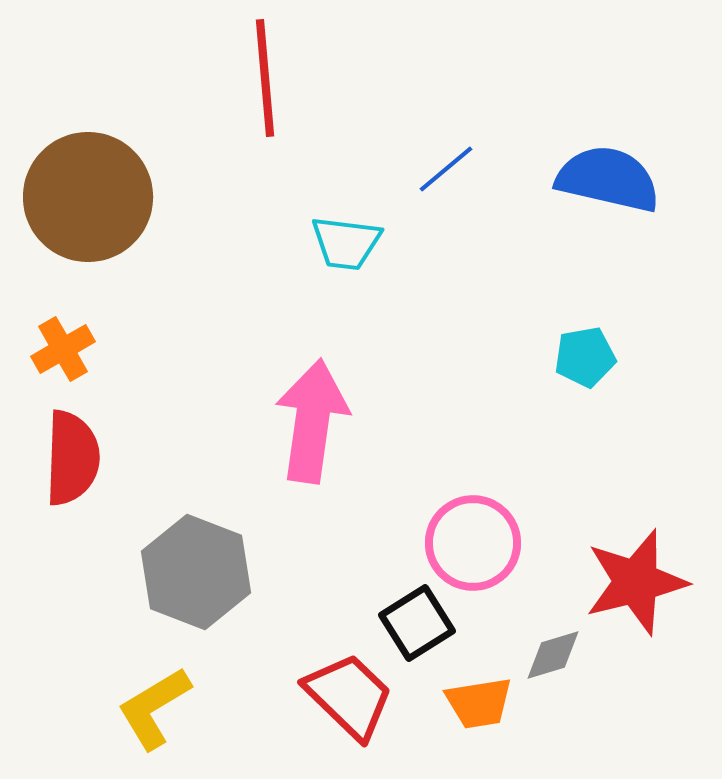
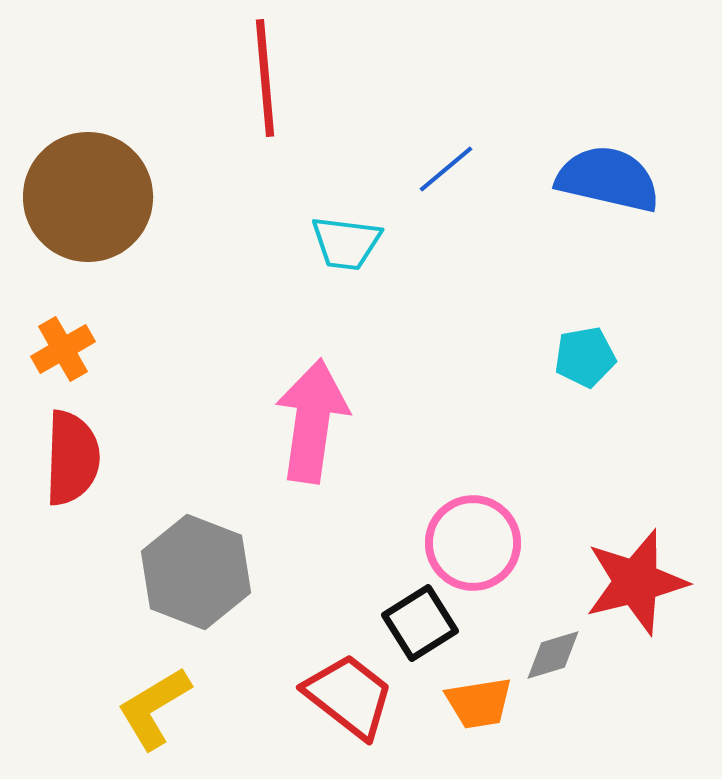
black square: moved 3 px right
red trapezoid: rotated 6 degrees counterclockwise
